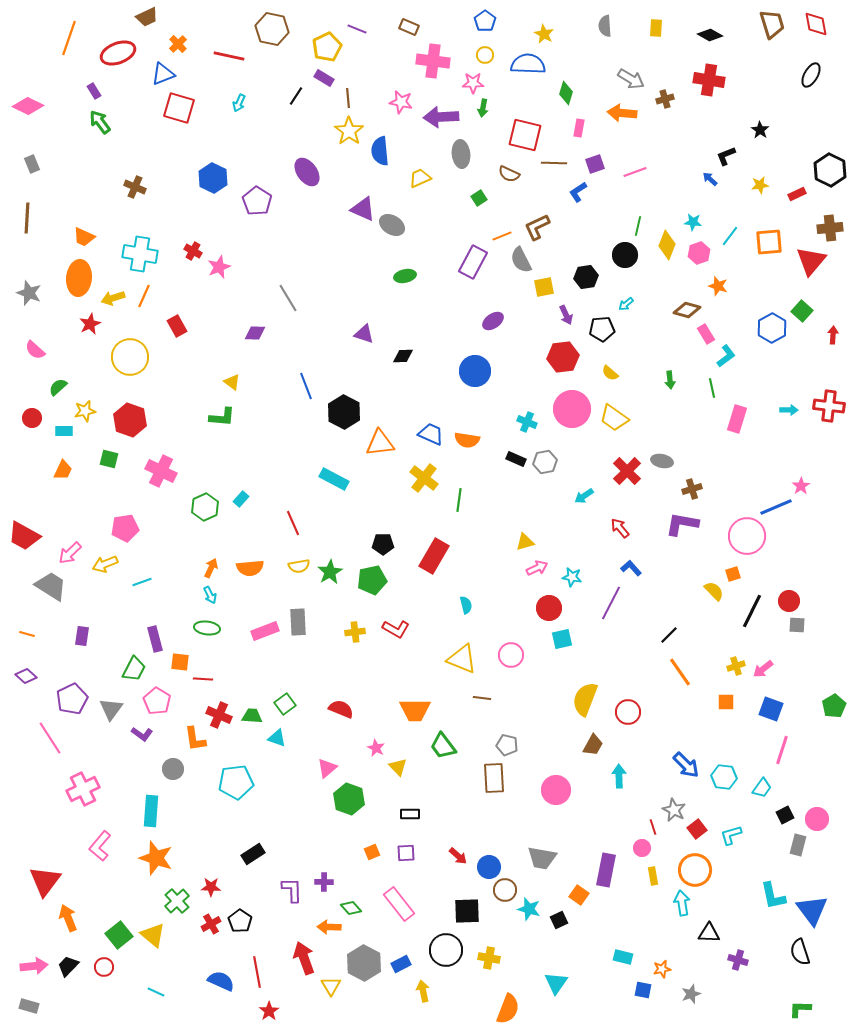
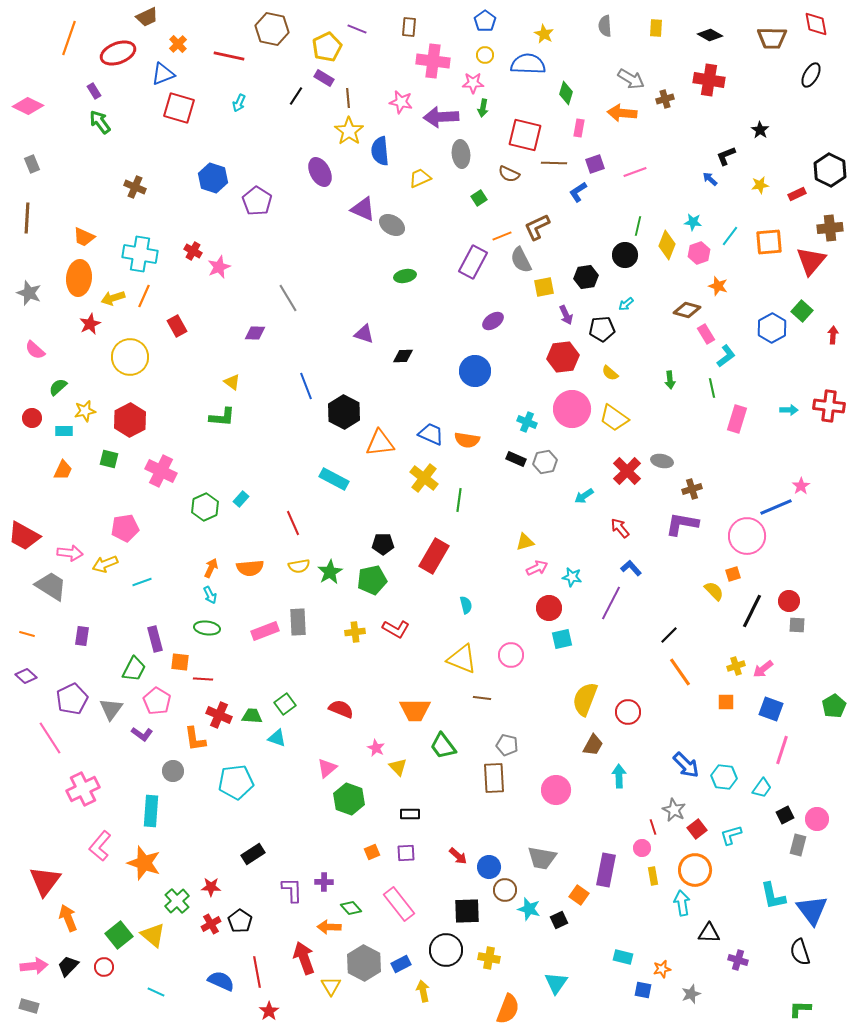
brown trapezoid at (772, 24): moved 14 px down; rotated 108 degrees clockwise
brown rectangle at (409, 27): rotated 72 degrees clockwise
purple ellipse at (307, 172): moved 13 px right; rotated 8 degrees clockwise
blue hexagon at (213, 178): rotated 8 degrees counterclockwise
red hexagon at (130, 420): rotated 12 degrees clockwise
pink arrow at (70, 553): rotated 130 degrees counterclockwise
gray circle at (173, 769): moved 2 px down
orange star at (156, 858): moved 12 px left, 5 px down
